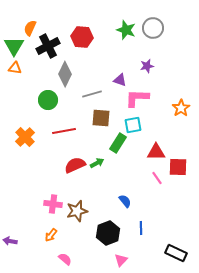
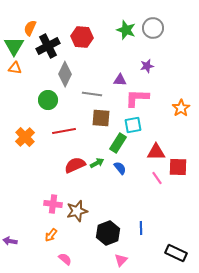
purple triangle: rotated 16 degrees counterclockwise
gray line: rotated 24 degrees clockwise
blue semicircle: moved 5 px left, 33 px up
